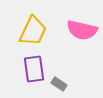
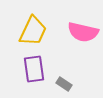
pink semicircle: moved 1 px right, 2 px down
gray rectangle: moved 5 px right
